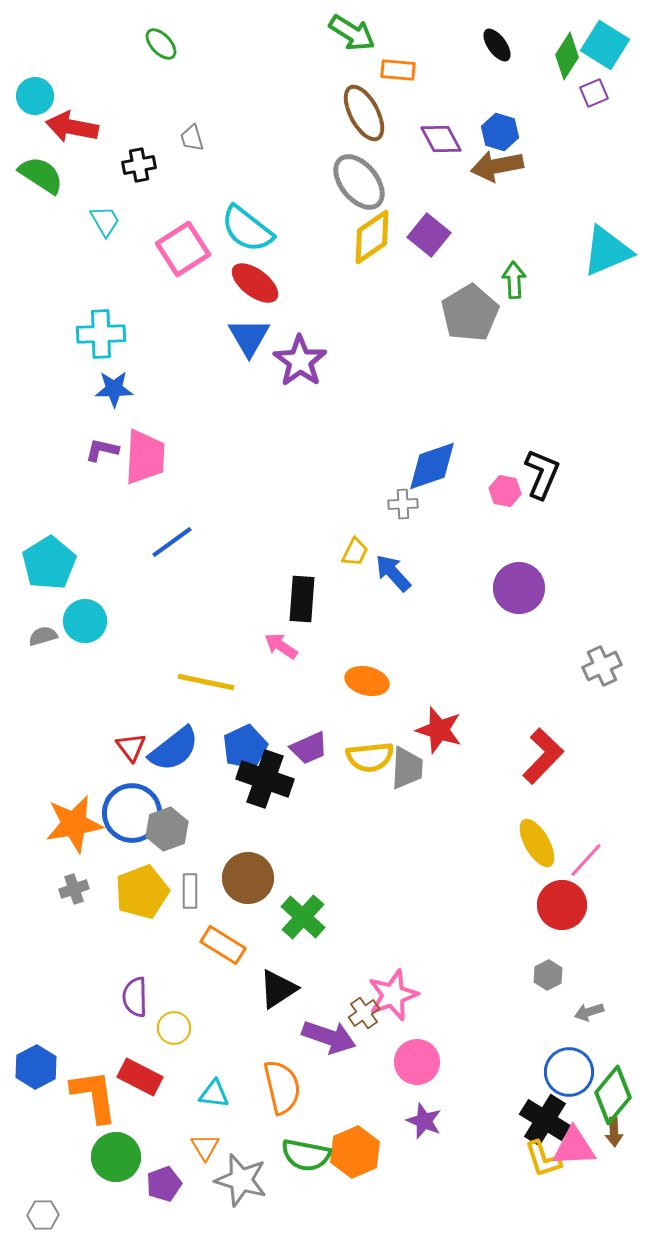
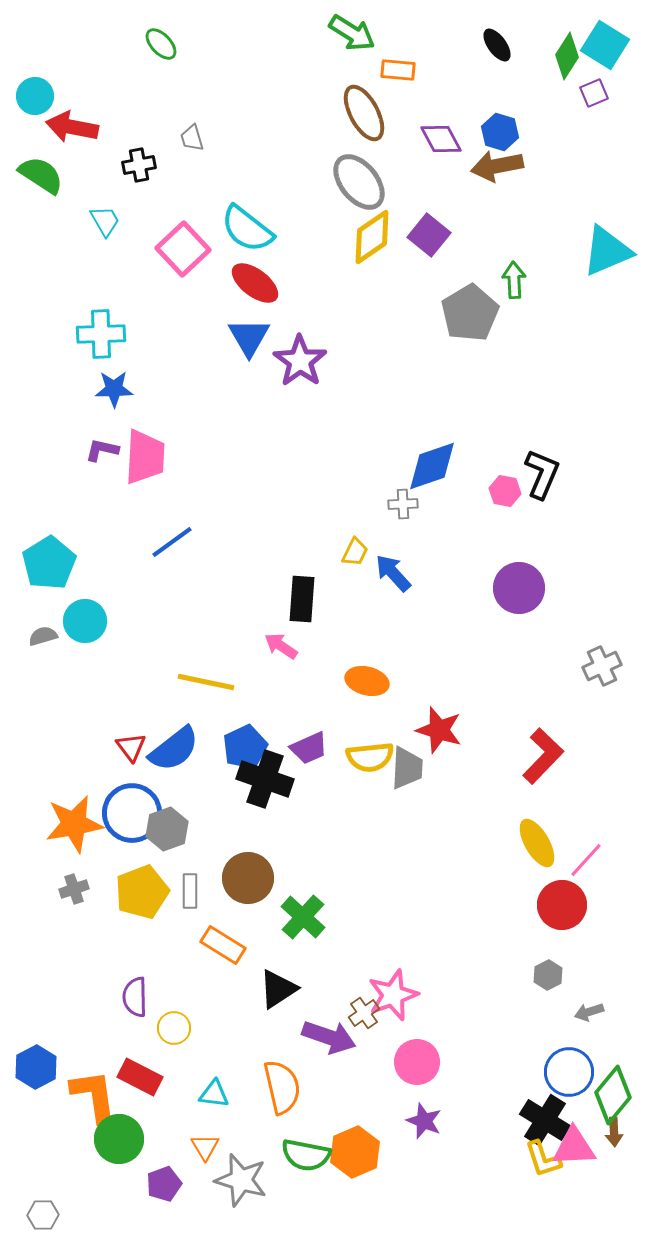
pink square at (183, 249): rotated 10 degrees counterclockwise
green circle at (116, 1157): moved 3 px right, 18 px up
